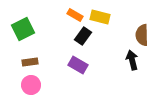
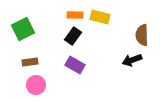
orange rectangle: rotated 28 degrees counterclockwise
black rectangle: moved 10 px left
black arrow: rotated 96 degrees counterclockwise
purple rectangle: moved 3 px left
pink circle: moved 5 px right
